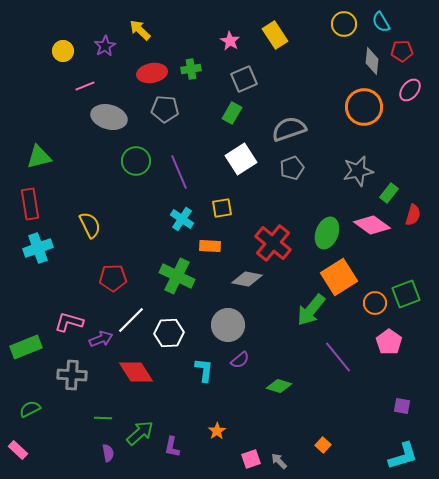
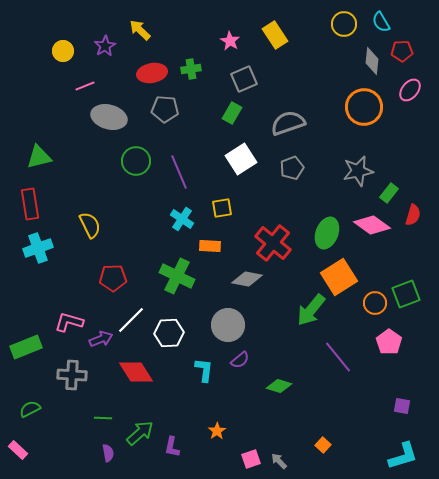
gray semicircle at (289, 129): moved 1 px left, 6 px up
